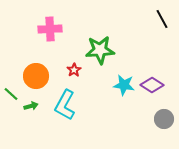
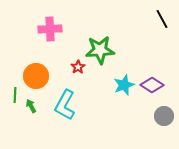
red star: moved 4 px right, 3 px up
cyan star: rotated 30 degrees counterclockwise
green line: moved 4 px right, 1 px down; rotated 49 degrees clockwise
green arrow: rotated 104 degrees counterclockwise
gray circle: moved 3 px up
